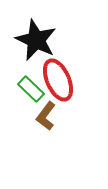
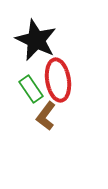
red ellipse: rotated 15 degrees clockwise
green rectangle: rotated 12 degrees clockwise
